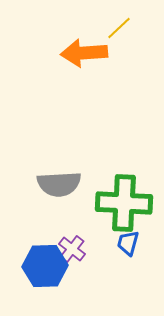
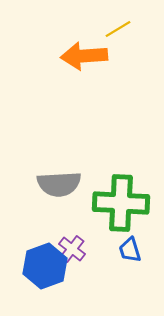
yellow line: moved 1 px left, 1 px down; rotated 12 degrees clockwise
orange arrow: moved 3 px down
green cross: moved 3 px left
blue trapezoid: moved 2 px right, 7 px down; rotated 32 degrees counterclockwise
blue hexagon: rotated 18 degrees counterclockwise
